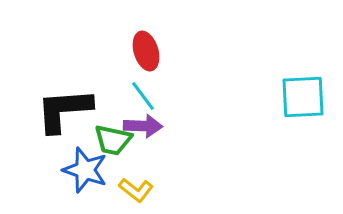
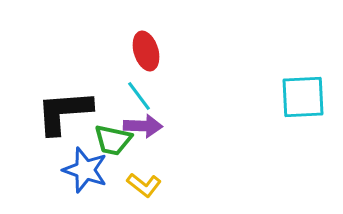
cyan line: moved 4 px left
black L-shape: moved 2 px down
yellow L-shape: moved 8 px right, 5 px up
